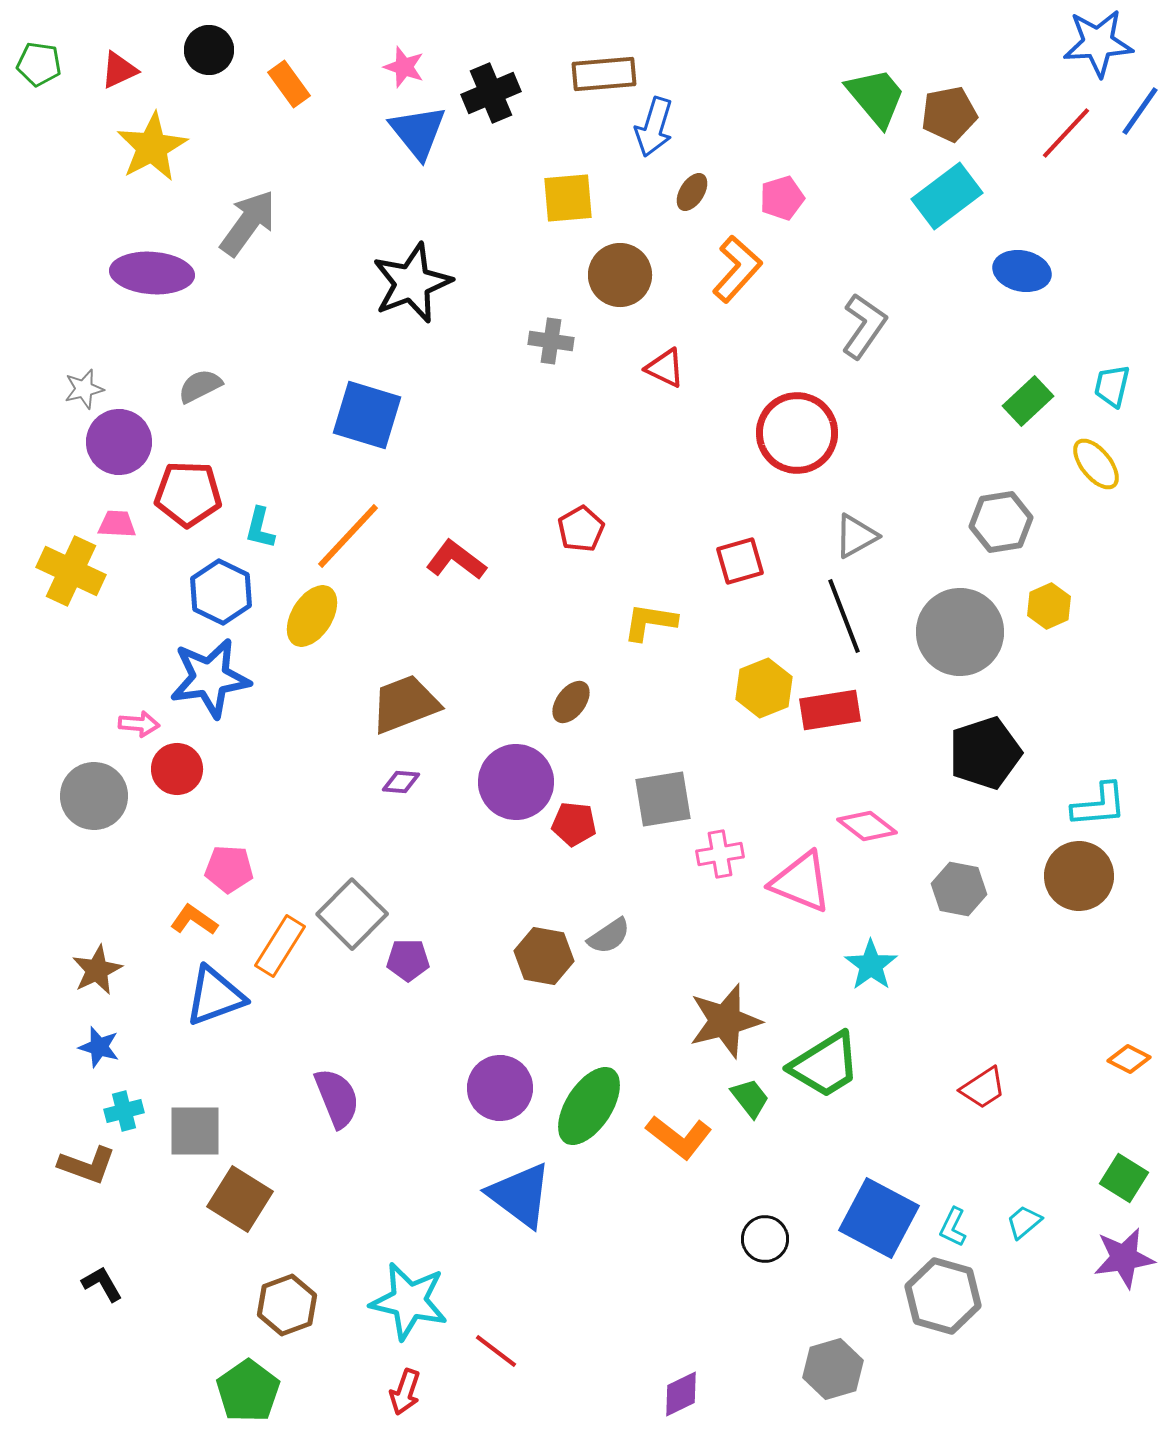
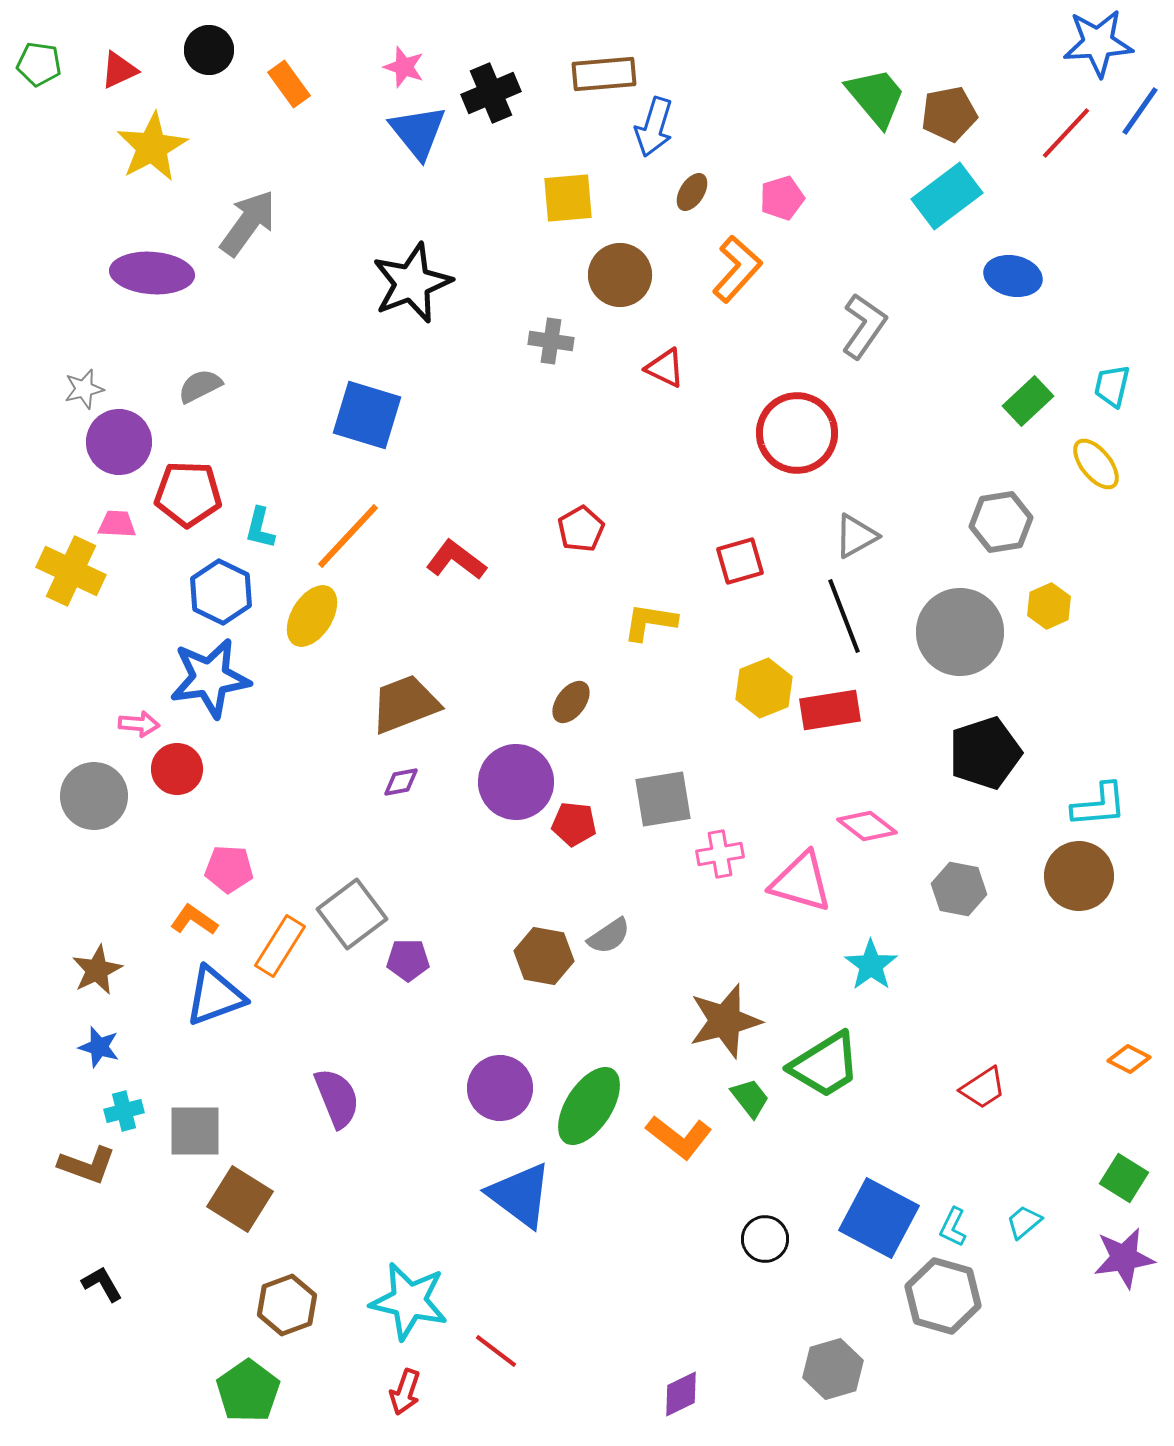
blue ellipse at (1022, 271): moved 9 px left, 5 px down
purple diamond at (401, 782): rotated 15 degrees counterclockwise
pink triangle at (801, 882): rotated 6 degrees counterclockwise
gray square at (352, 914): rotated 8 degrees clockwise
